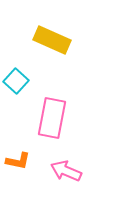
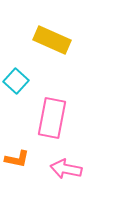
orange L-shape: moved 1 px left, 2 px up
pink arrow: moved 2 px up; rotated 12 degrees counterclockwise
